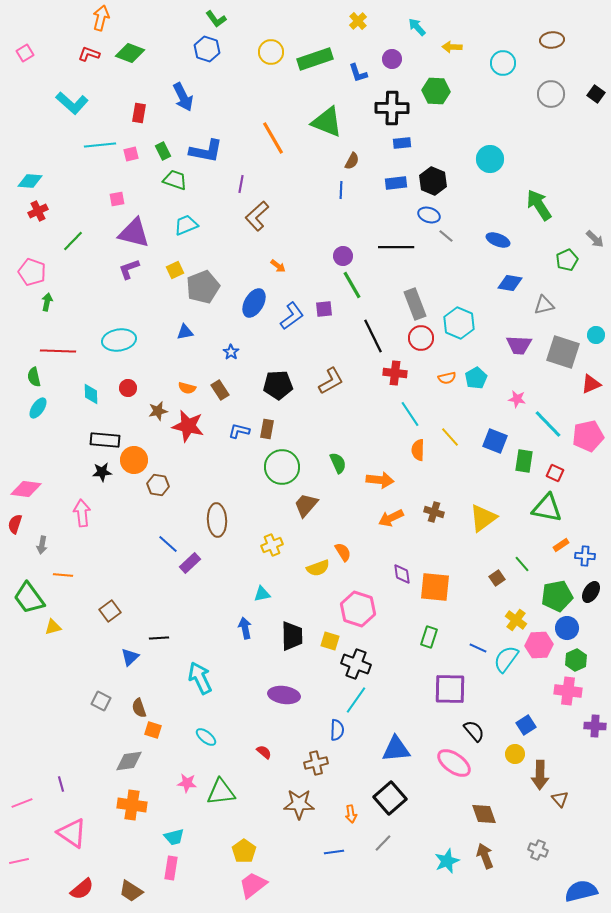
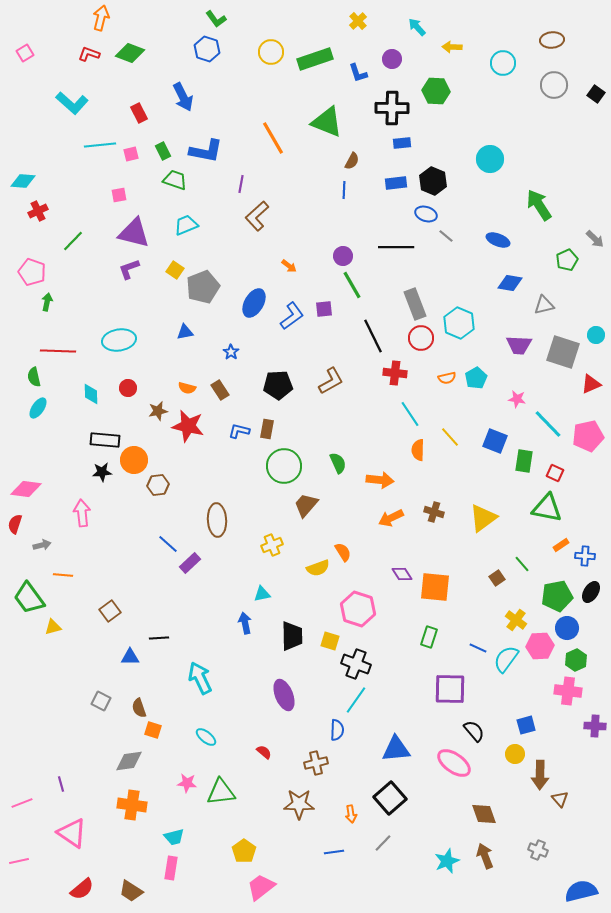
gray circle at (551, 94): moved 3 px right, 9 px up
red rectangle at (139, 113): rotated 36 degrees counterclockwise
cyan diamond at (30, 181): moved 7 px left
blue line at (341, 190): moved 3 px right
pink square at (117, 199): moved 2 px right, 4 px up
blue ellipse at (429, 215): moved 3 px left, 1 px up
orange arrow at (278, 266): moved 11 px right
yellow square at (175, 270): rotated 30 degrees counterclockwise
green circle at (282, 467): moved 2 px right, 1 px up
brown hexagon at (158, 485): rotated 15 degrees counterclockwise
gray arrow at (42, 545): rotated 114 degrees counterclockwise
purple diamond at (402, 574): rotated 25 degrees counterclockwise
blue arrow at (245, 628): moved 5 px up
pink hexagon at (539, 645): moved 1 px right, 1 px down
blue triangle at (130, 657): rotated 42 degrees clockwise
purple ellipse at (284, 695): rotated 60 degrees clockwise
blue square at (526, 725): rotated 18 degrees clockwise
pink trapezoid at (253, 885): moved 8 px right, 2 px down
